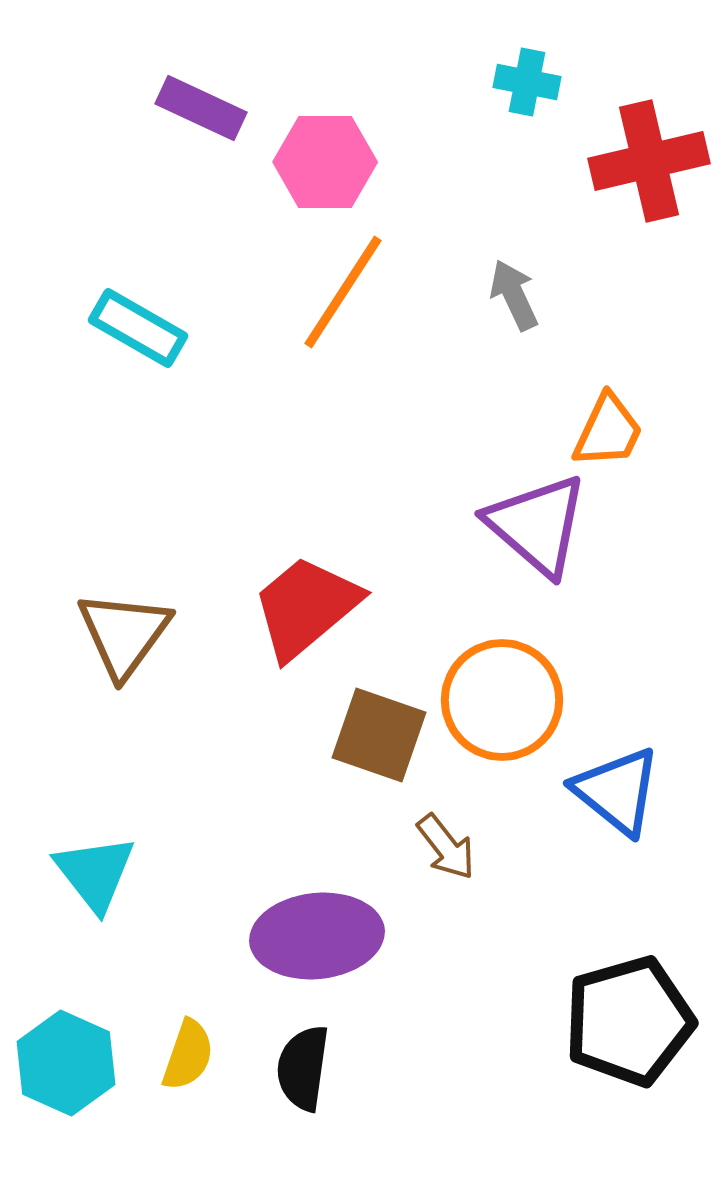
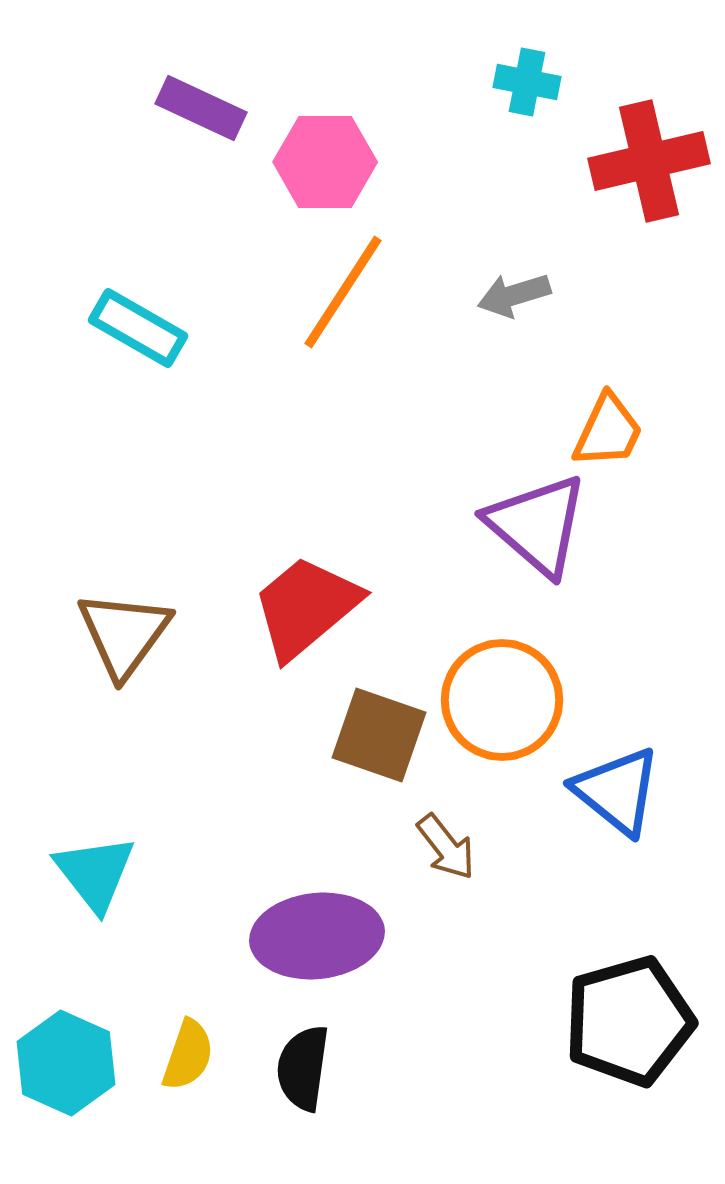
gray arrow: rotated 82 degrees counterclockwise
